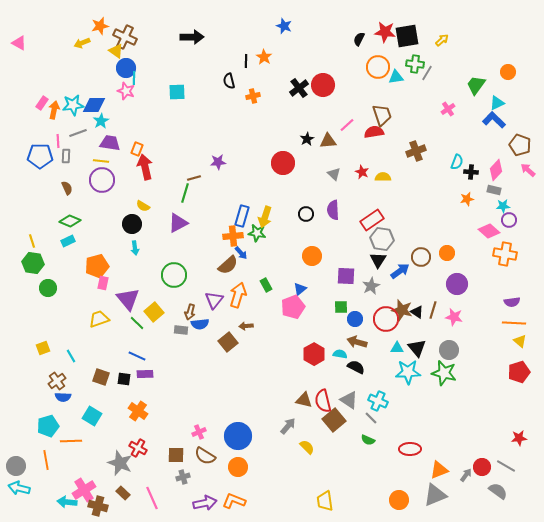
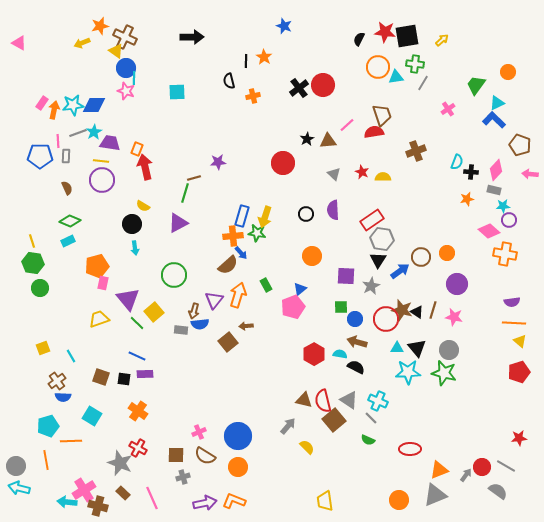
gray line at (427, 73): moved 4 px left, 10 px down
cyan star at (101, 121): moved 7 px left, 11 px down
pink arrow at (528, 170): moved 2 px right, 4 px down; rotated 35 degrees counterclockwise
green circle at (48, 288): moved 8 px left
brown arrow at (190, 312): moved 4 px right, 1 px up
